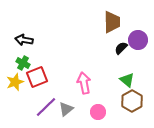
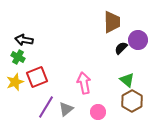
green cross: moved 5 px left, 6 px up
purple line: rotated 15 degrees counterclockwise
